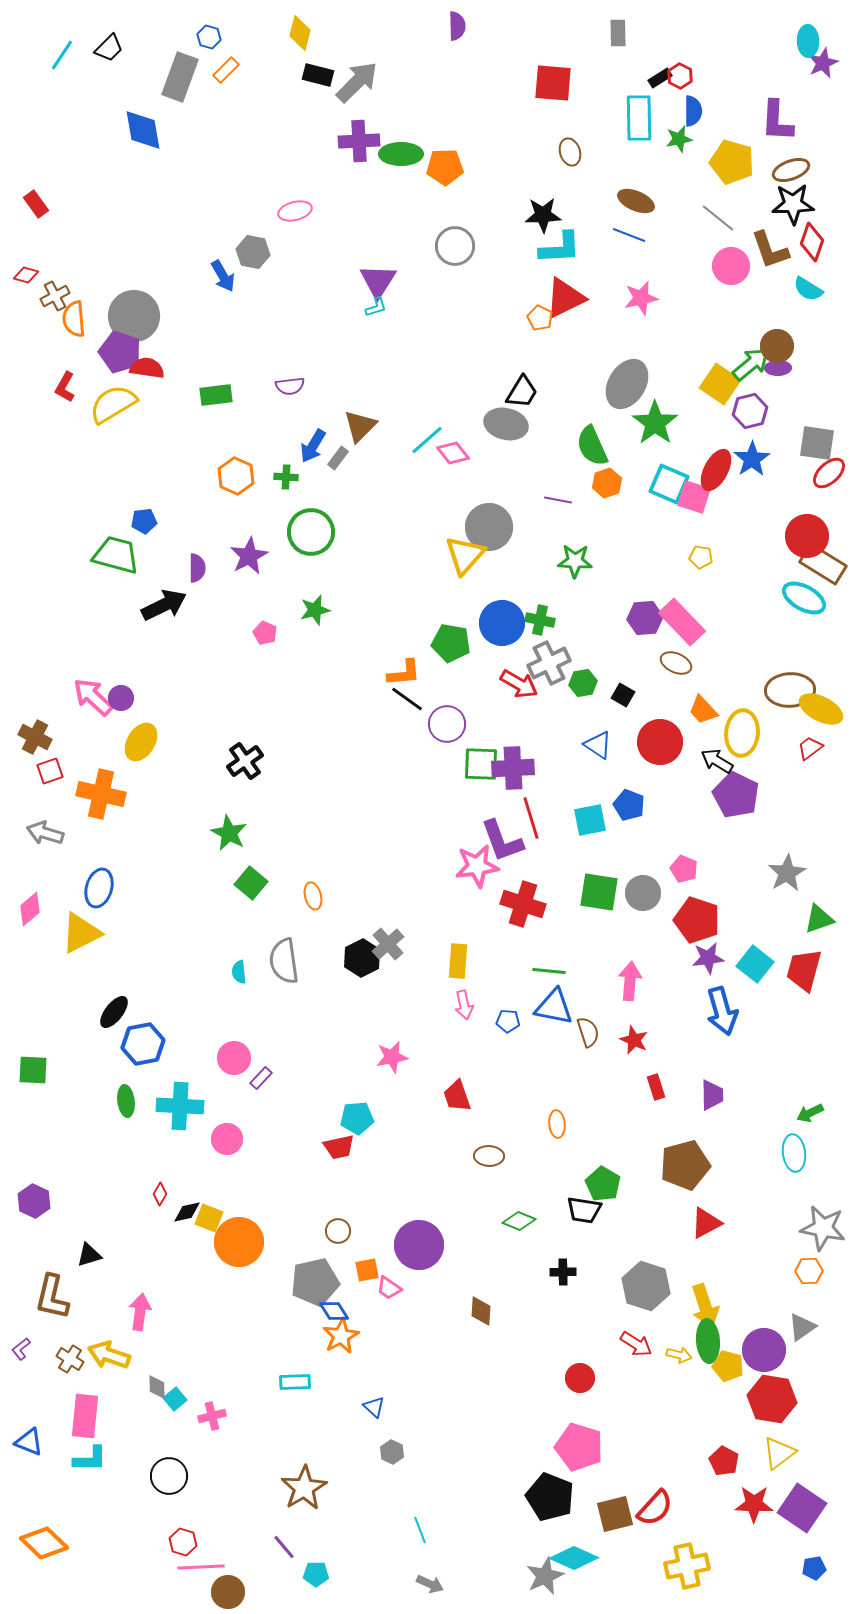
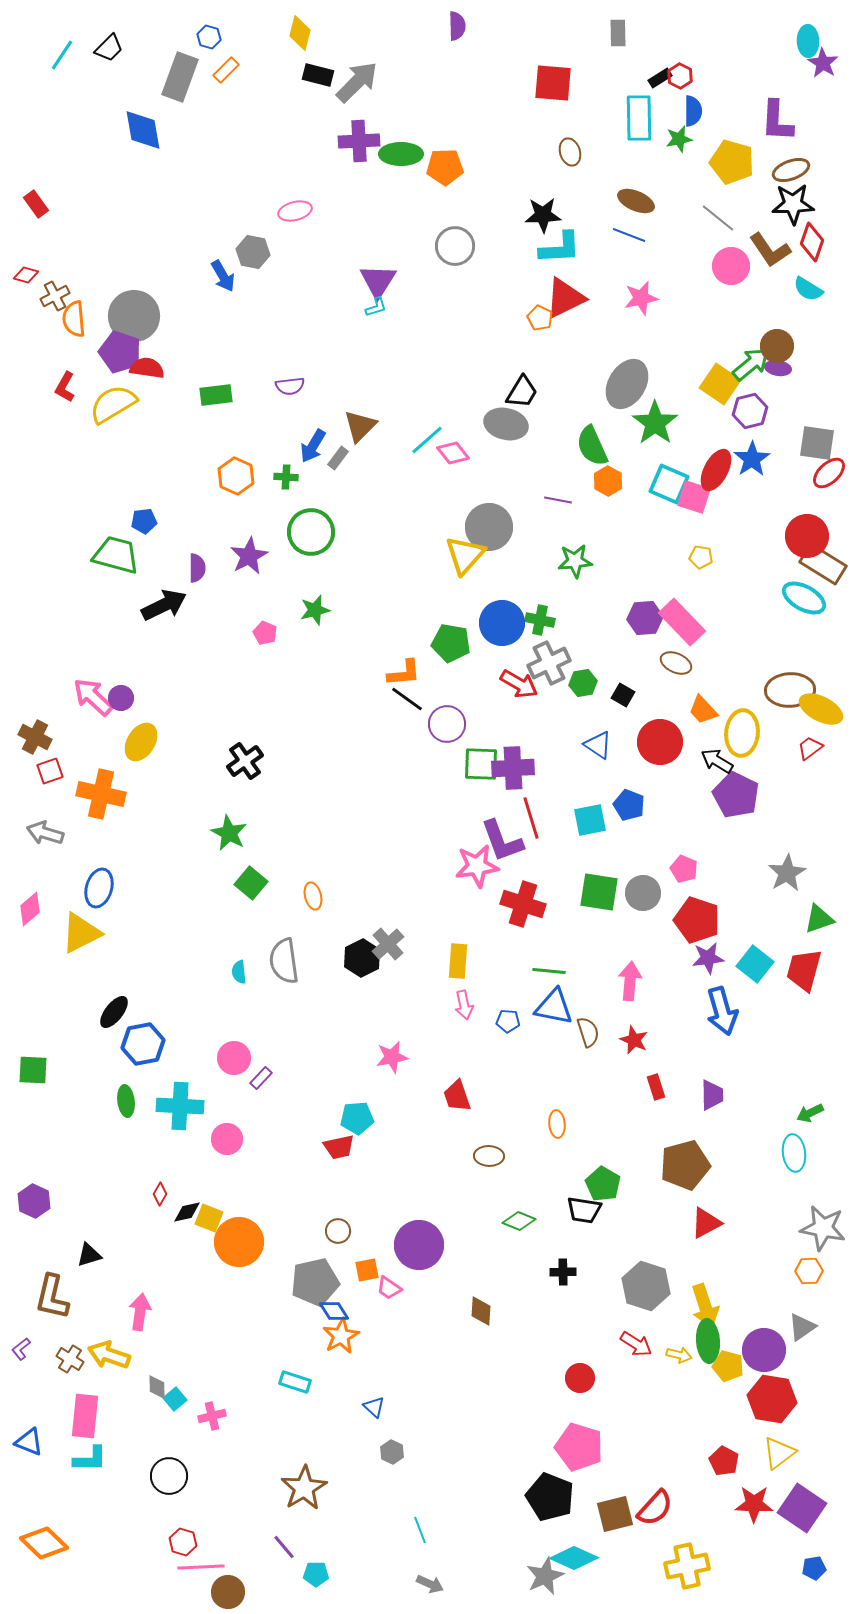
purple star at (823, 63): rotated 16 degrees counterclockwise
brown L-shape at (770, 250): rotated 15 degrees counterclockwise
purple ellipse at (778, 368): rotated 10 degrees clockwise
orange hexagon at (607, 483): moved 1 px right, 2 px up; rotated 12 degrees counterclockwise
green star at (575, 561): rotated 8 degrees counterclockwise
cyan rectangle at (295, 1382): rotated 20 degrees clockwise
